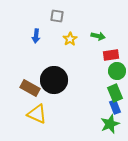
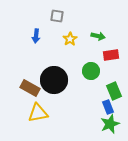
green circle: moved 26 px left
green rectangle: moved 1 px left, 2 px up
blue rectangle: moved 7 px left
yellow triangle: moved 1 px right, 1 px up; rotated 35 degrees counterclockwise
